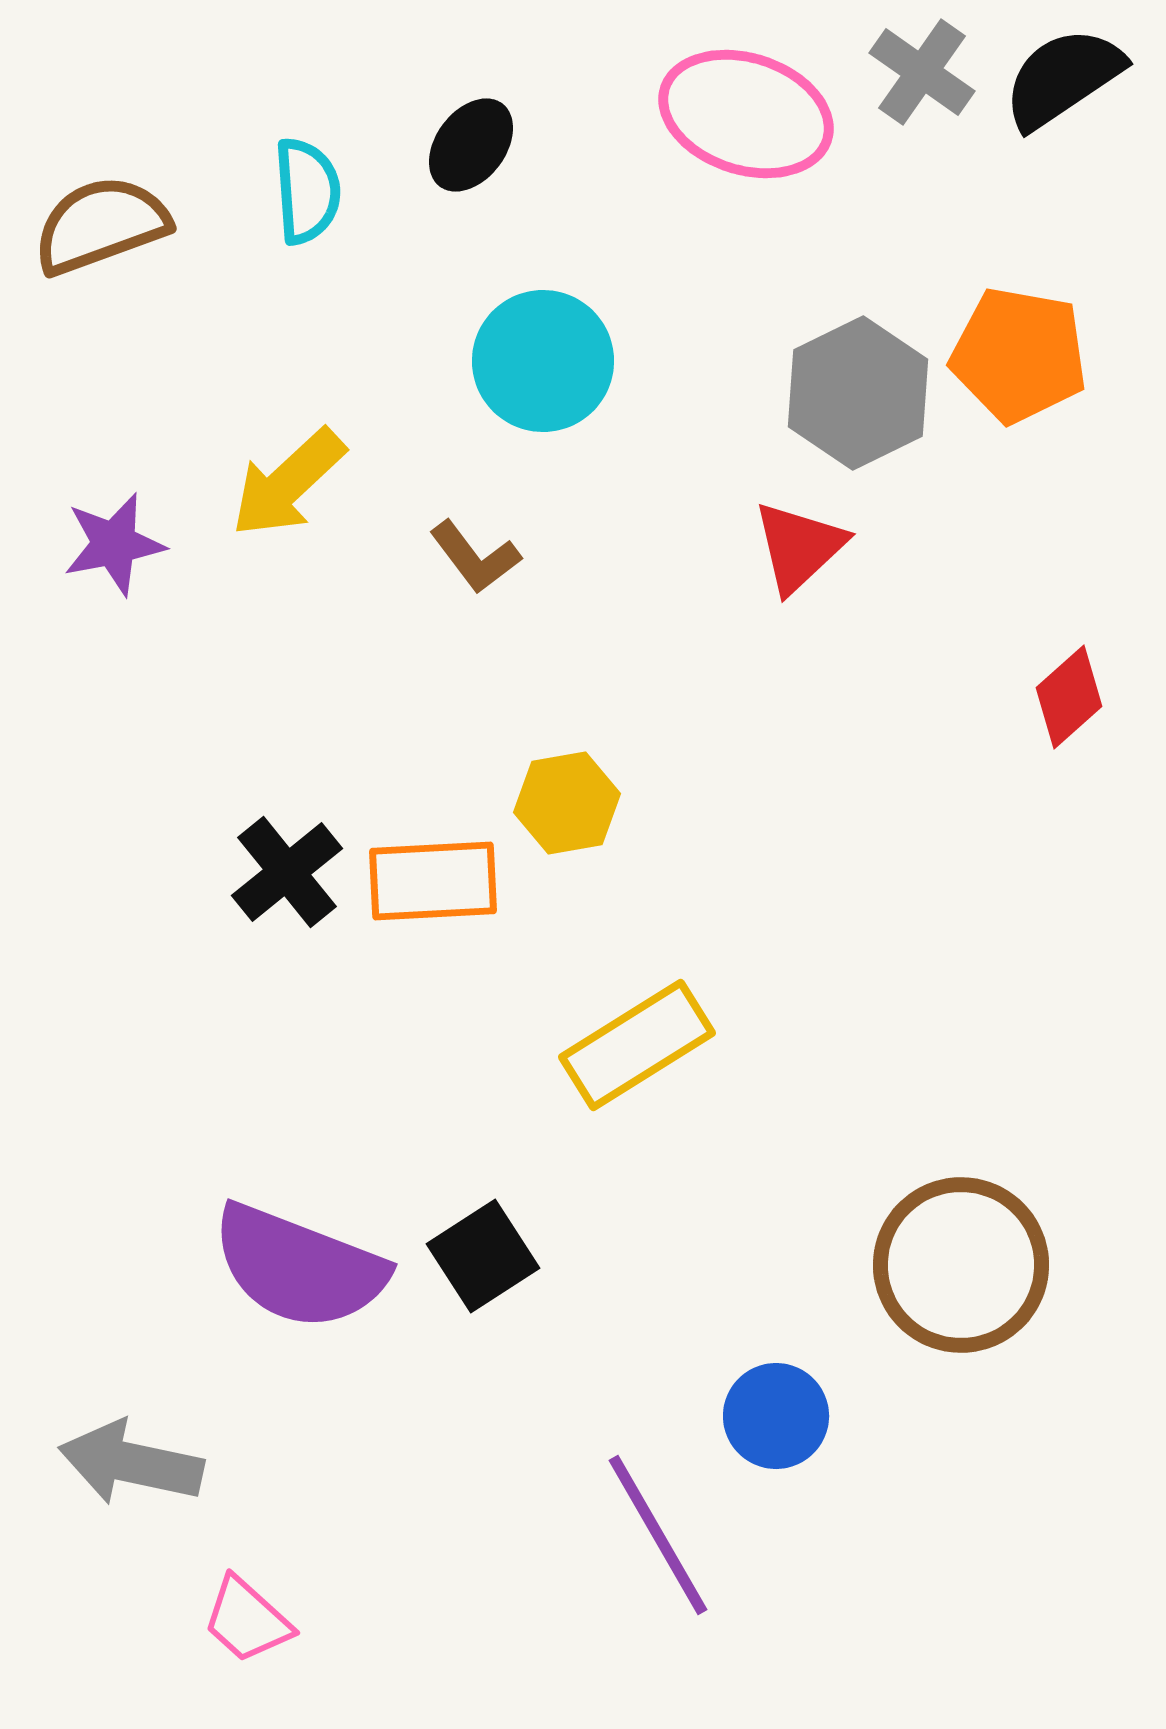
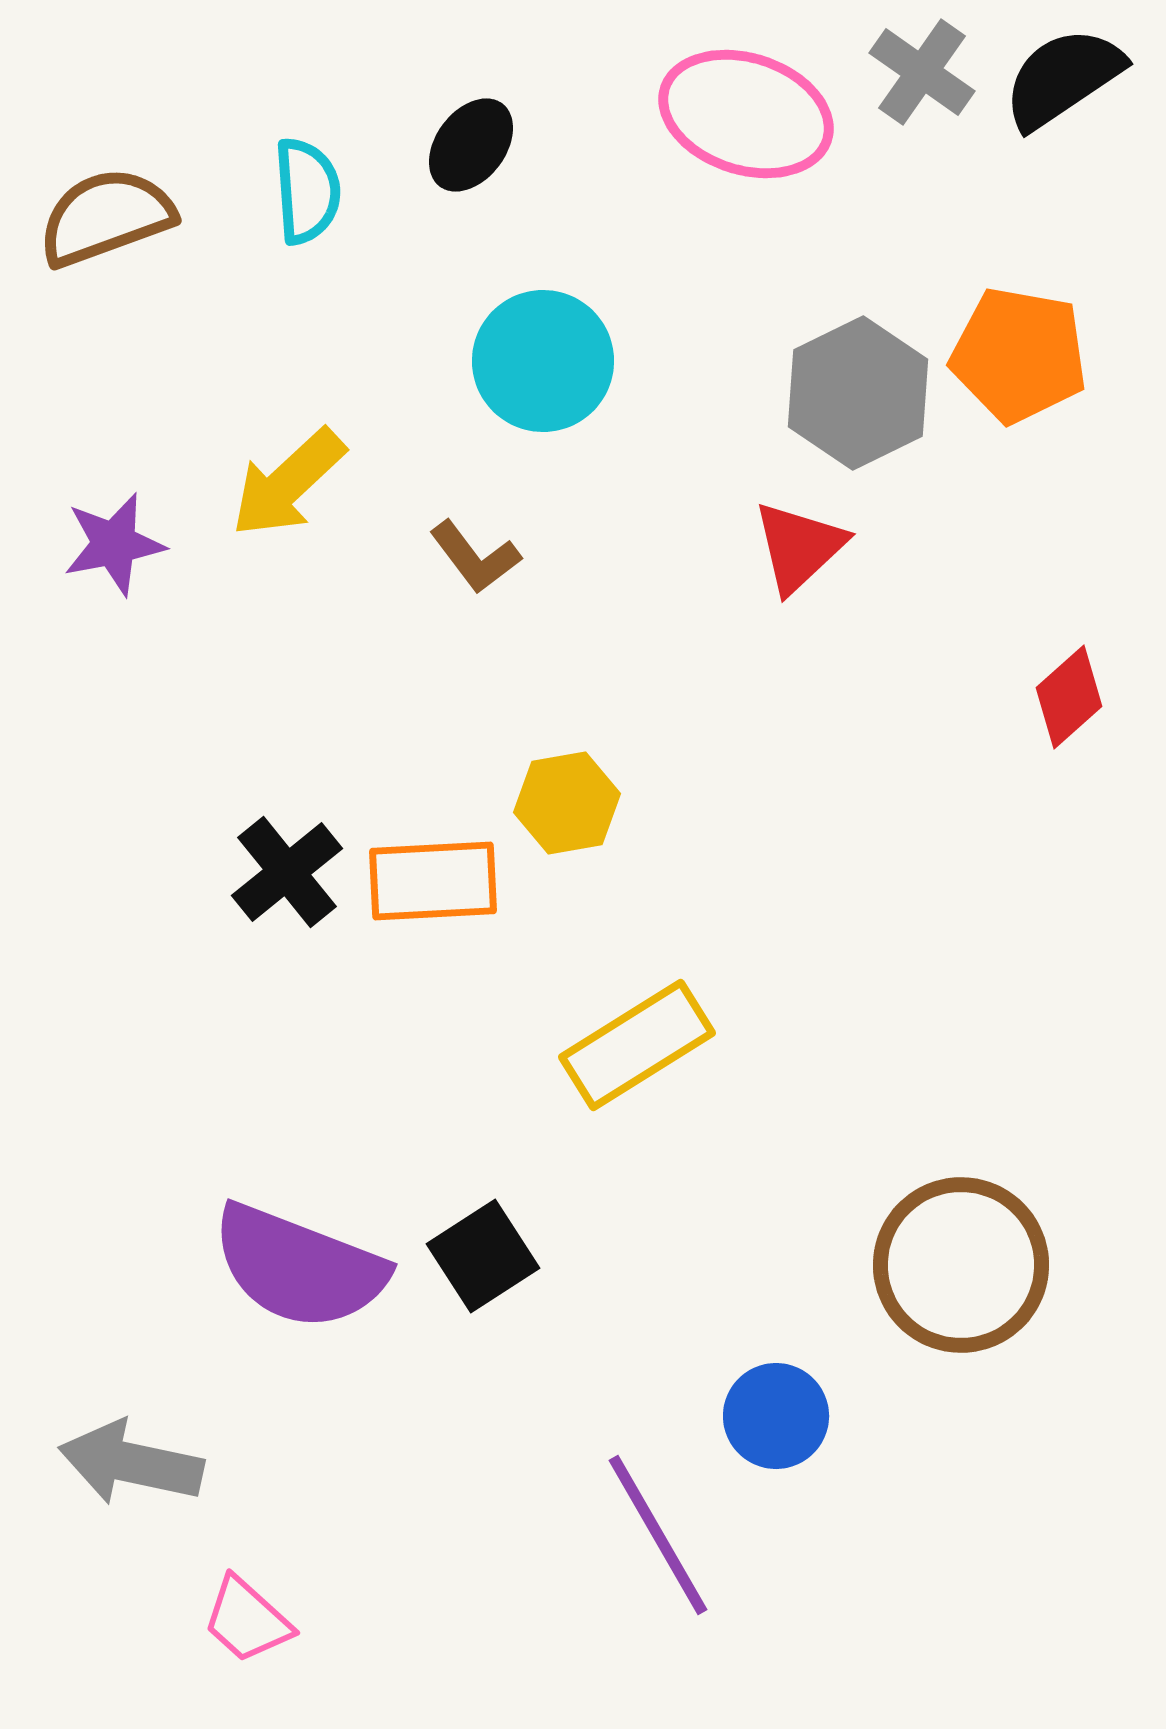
brown semicircle: moved 5 px right, 8 px up
